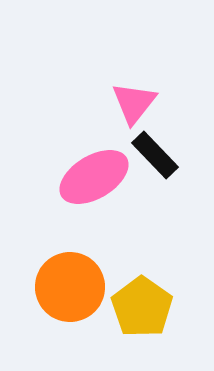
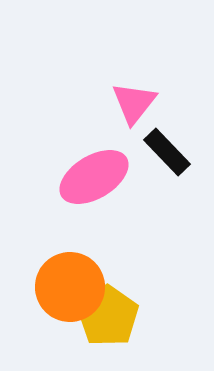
black rectangle: moved 12 px right, 3 px up
yellow pentagon: moved 34 px left, 9 px down
